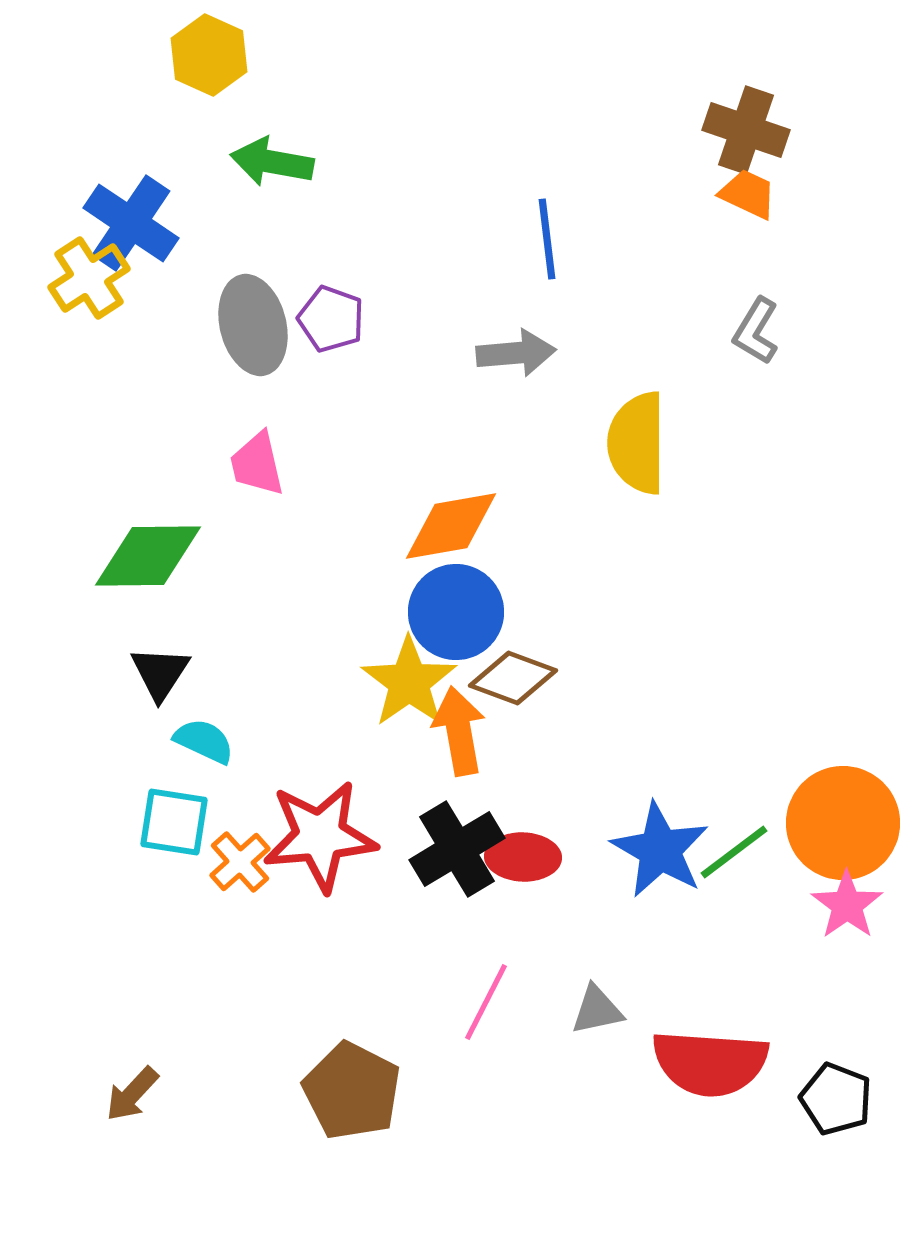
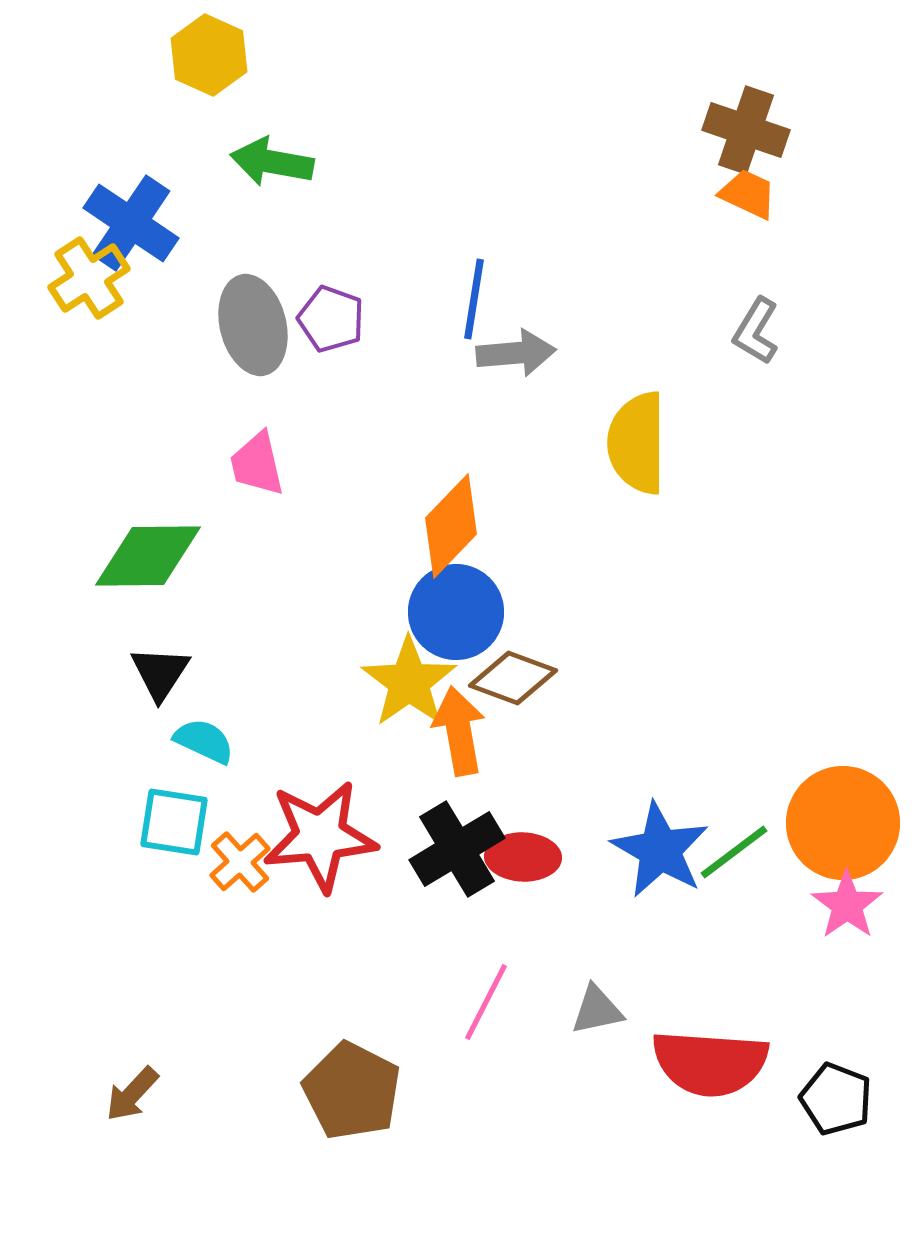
blue line: moved 73 px left, 60 px down; rotated 16 degrees clockwise
orange diamond: rotated 36 degrees counterclockwise
